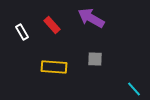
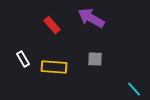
white rectangle: moved 1 px right, 27 px down
